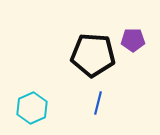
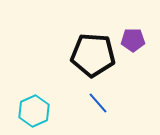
blue line: rotated 55 degrees counterclockwise
cyan hexagon: moved 2 px right, 3 px down
